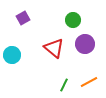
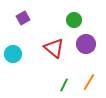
green circle: moved 1 px right
purple circle: moved 1 px right
cyan circle: moved 1 px right, 1 px up
orange line: rotated 30 degrees counterclockwise
